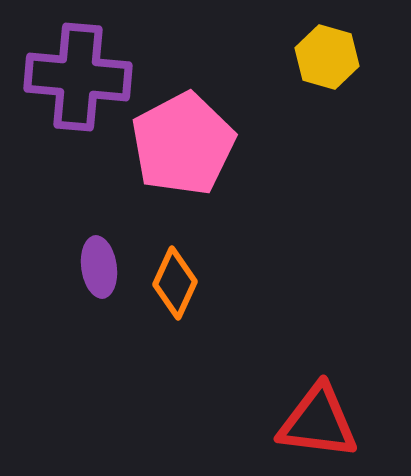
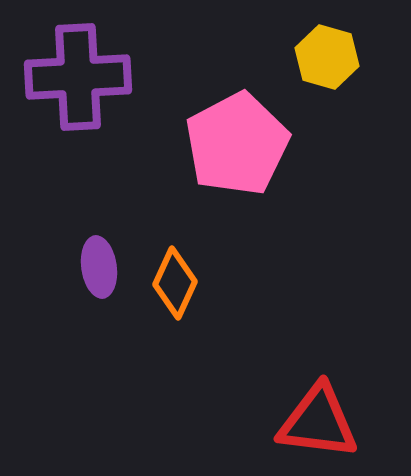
purple cross: rotated 8 degrees counterclockwise
pink pentagon: moved 54 px right
